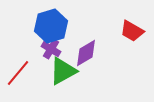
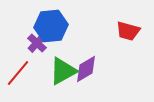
blue hexagon: rotated 12 degrees clockwise
red trapezoid: moved 4 px left; rotated 15 degrees counterclockwise
purple cross: moved 14 px left, 6 px up; rotated 12 degrees clockwise
purple diamond: moved 16 px down
